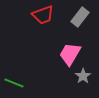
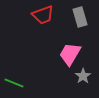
gray rectangle: rotated 54 degrees counterclockwise
